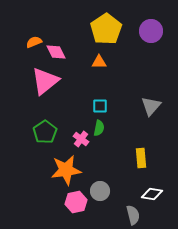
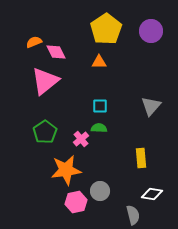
green semicircle: rotated 98 degrees counterclockwise
pink cross: rotated 14 degrees clockwise
